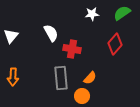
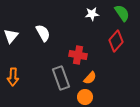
green semicircle: rotated 90 degrees clockwise
white semicircle: moved 8 px left
red diamond: moved 1 px right, 3 px up
red cross: moved 6 px right, 6 px down
gray rectangle: rotated 15 degrees counterclockwise
orange circle: moved 3 px right, 1 px down
